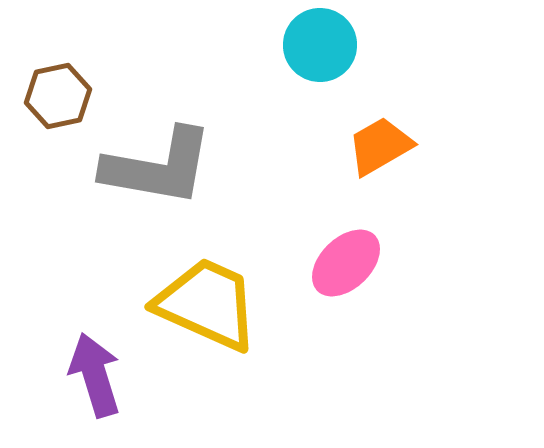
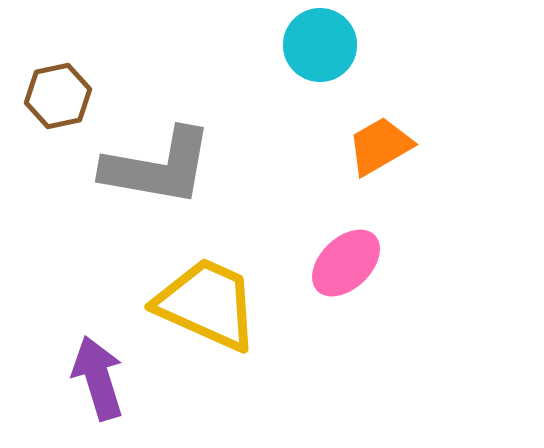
purple arrow: moved 3 px right, 3 px down
